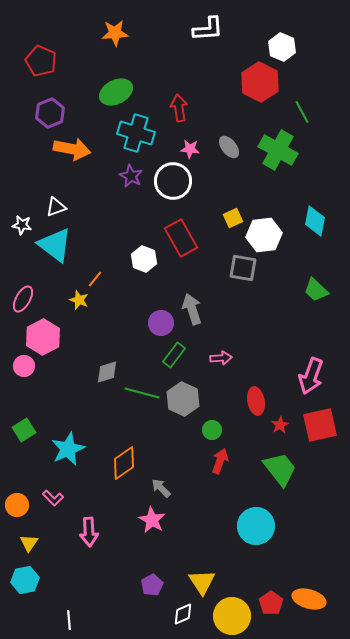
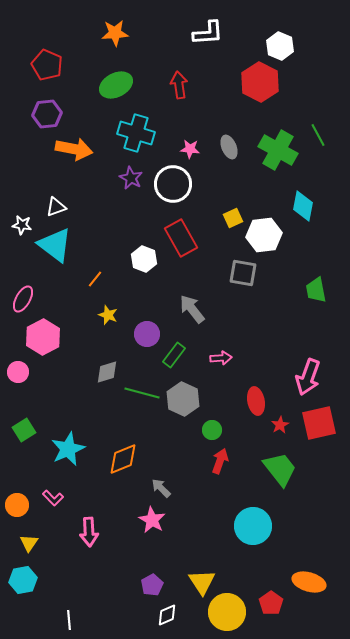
white L-shape at (208, 29): moved 4 px down
white hexagon at (282, 47): moved 2 px left, 1 px up
red pentagon at (41, 61): moved 6 px right, 4 px down
green ellipse at (116, 92): moved 7 px up
red arrow at (179, 108): moved 23 px up
green line at (302, 112): moved 16 px right, 23 px down
purple hexagon at (50, 113): moved 3 px left, 1 px down; rotated 16 degrees clockwise
gray ellipse at (229, 147): rotated 15 degrees clockwise
orange arrow at (72, 149): moved 2 px right
purple star at (131, 176): moved 2 px down
white circle at (173, 181): moved 3 px down
cyan diamond at (315, 221): moved 12 px left, 15 px up
gray square at (243, 268): moved 5 px down
green trapezoid at (316, 290): rotated 36 degrees clockwise
yellow star at (79, 300): moved 29 px right, 15 px down
gray arrow at (192, 309): rotated 20 degrees counterclockwise
purple circle at (161, 323): moved 14 px left, 11 px down
pink circle at (24, 366): moved 6 px left, 6 px down
pink arrow at (311, 376): moved 3 px left, 1 px down
red square at (320, 425): moved 1 px left, 2 px up
orange diamond at (124, 463): moved 1 px left, 4 px up; rotated 12 degrees clockwise
cyan circle at (256, 526): moved 3 px left
cyan hexagon at (25, 580): moved 2 px left
orange ellipse at (309, 599): moved 17 px up
white diamond at (183, 614): moved 16 px left, 1 px down
yellow circle at (232, 616): moved 5 px left, 4 px up
